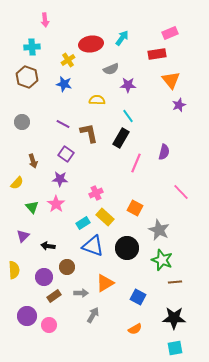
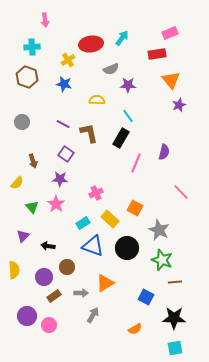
yellow rectangle at (105, 217): moved 5 px right, 2 px down
blue square at (138, 297): moved 8 px right
